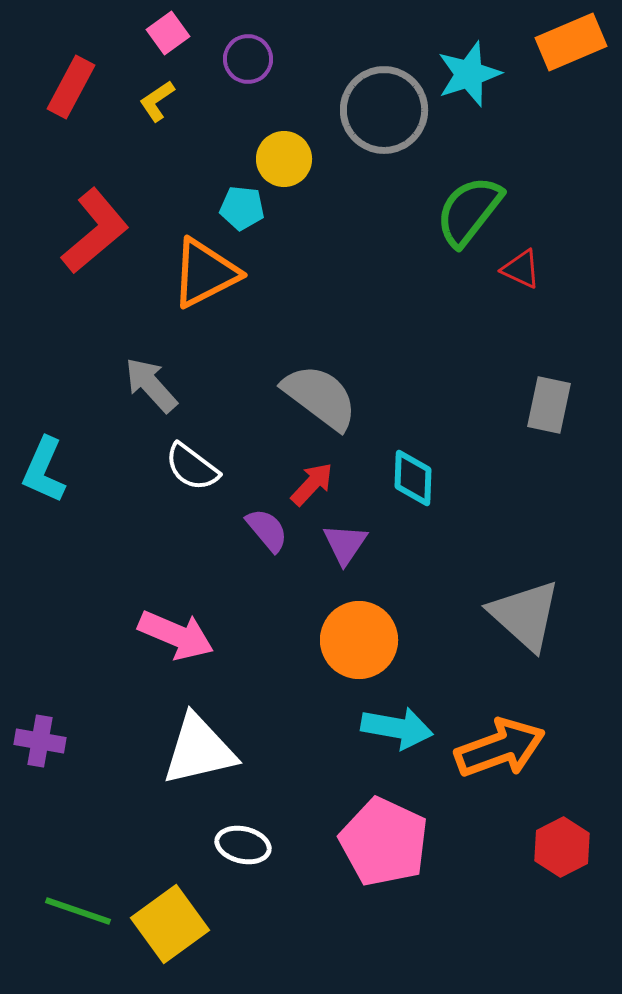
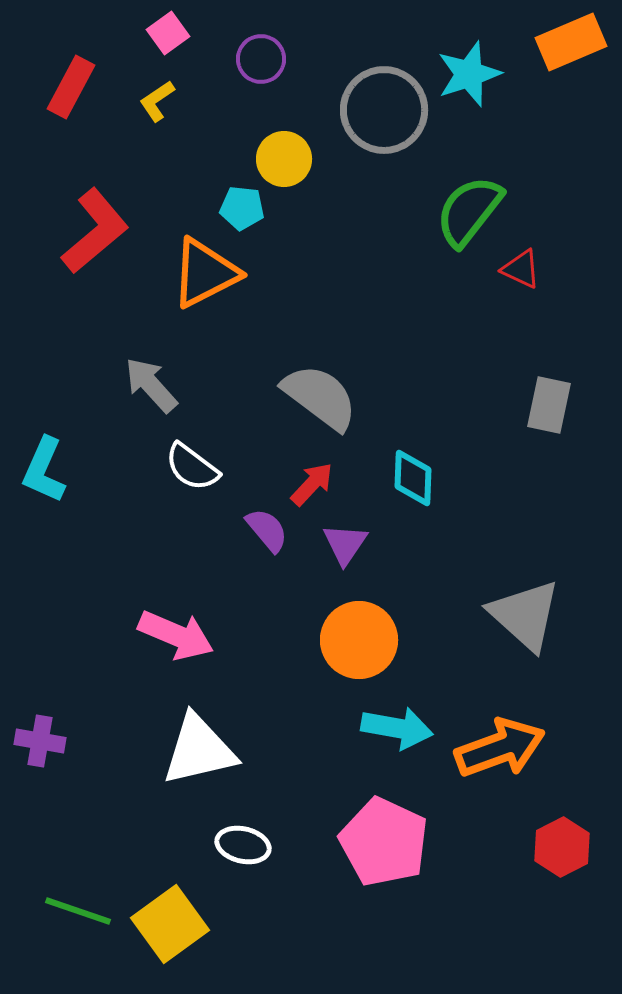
purple circle: moved 13 px right
